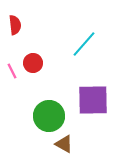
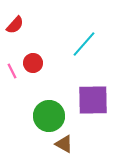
red semicircle: rotated 48 degrees clockwise
